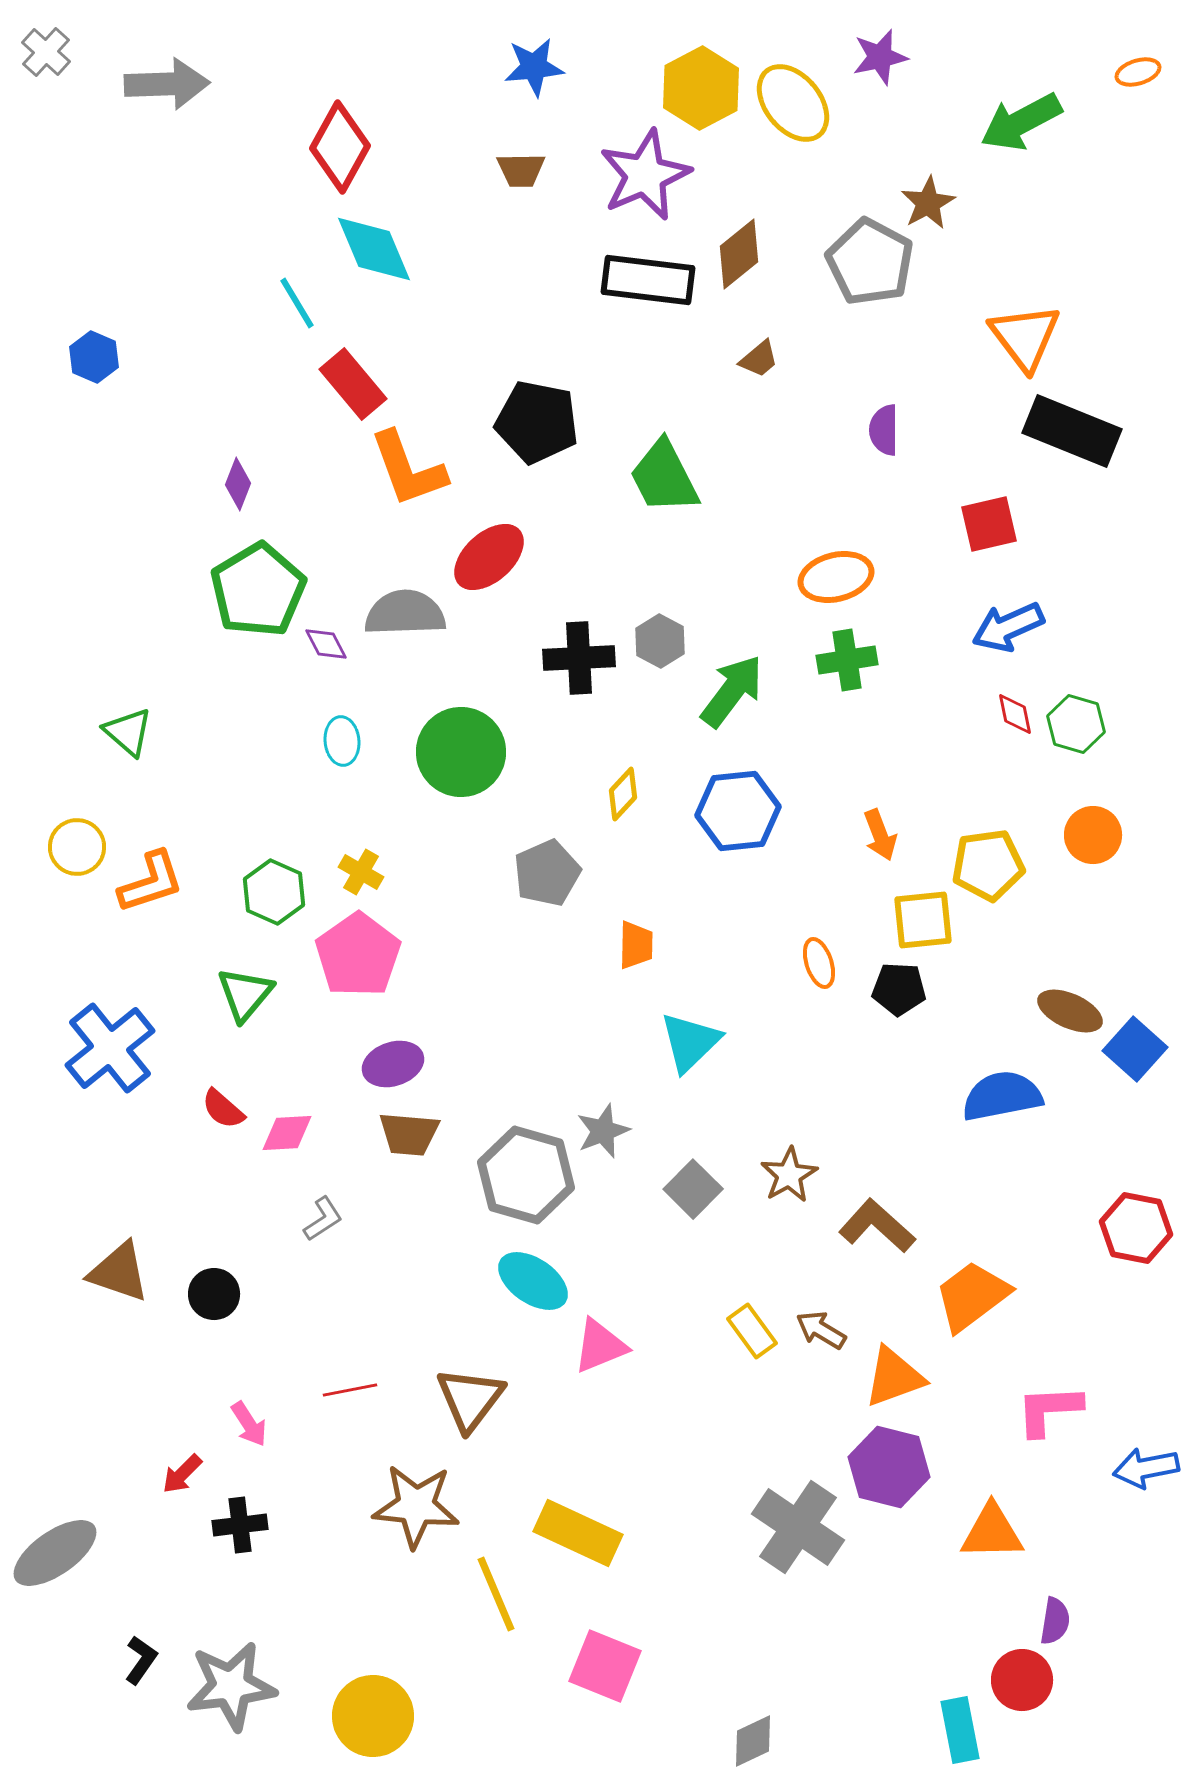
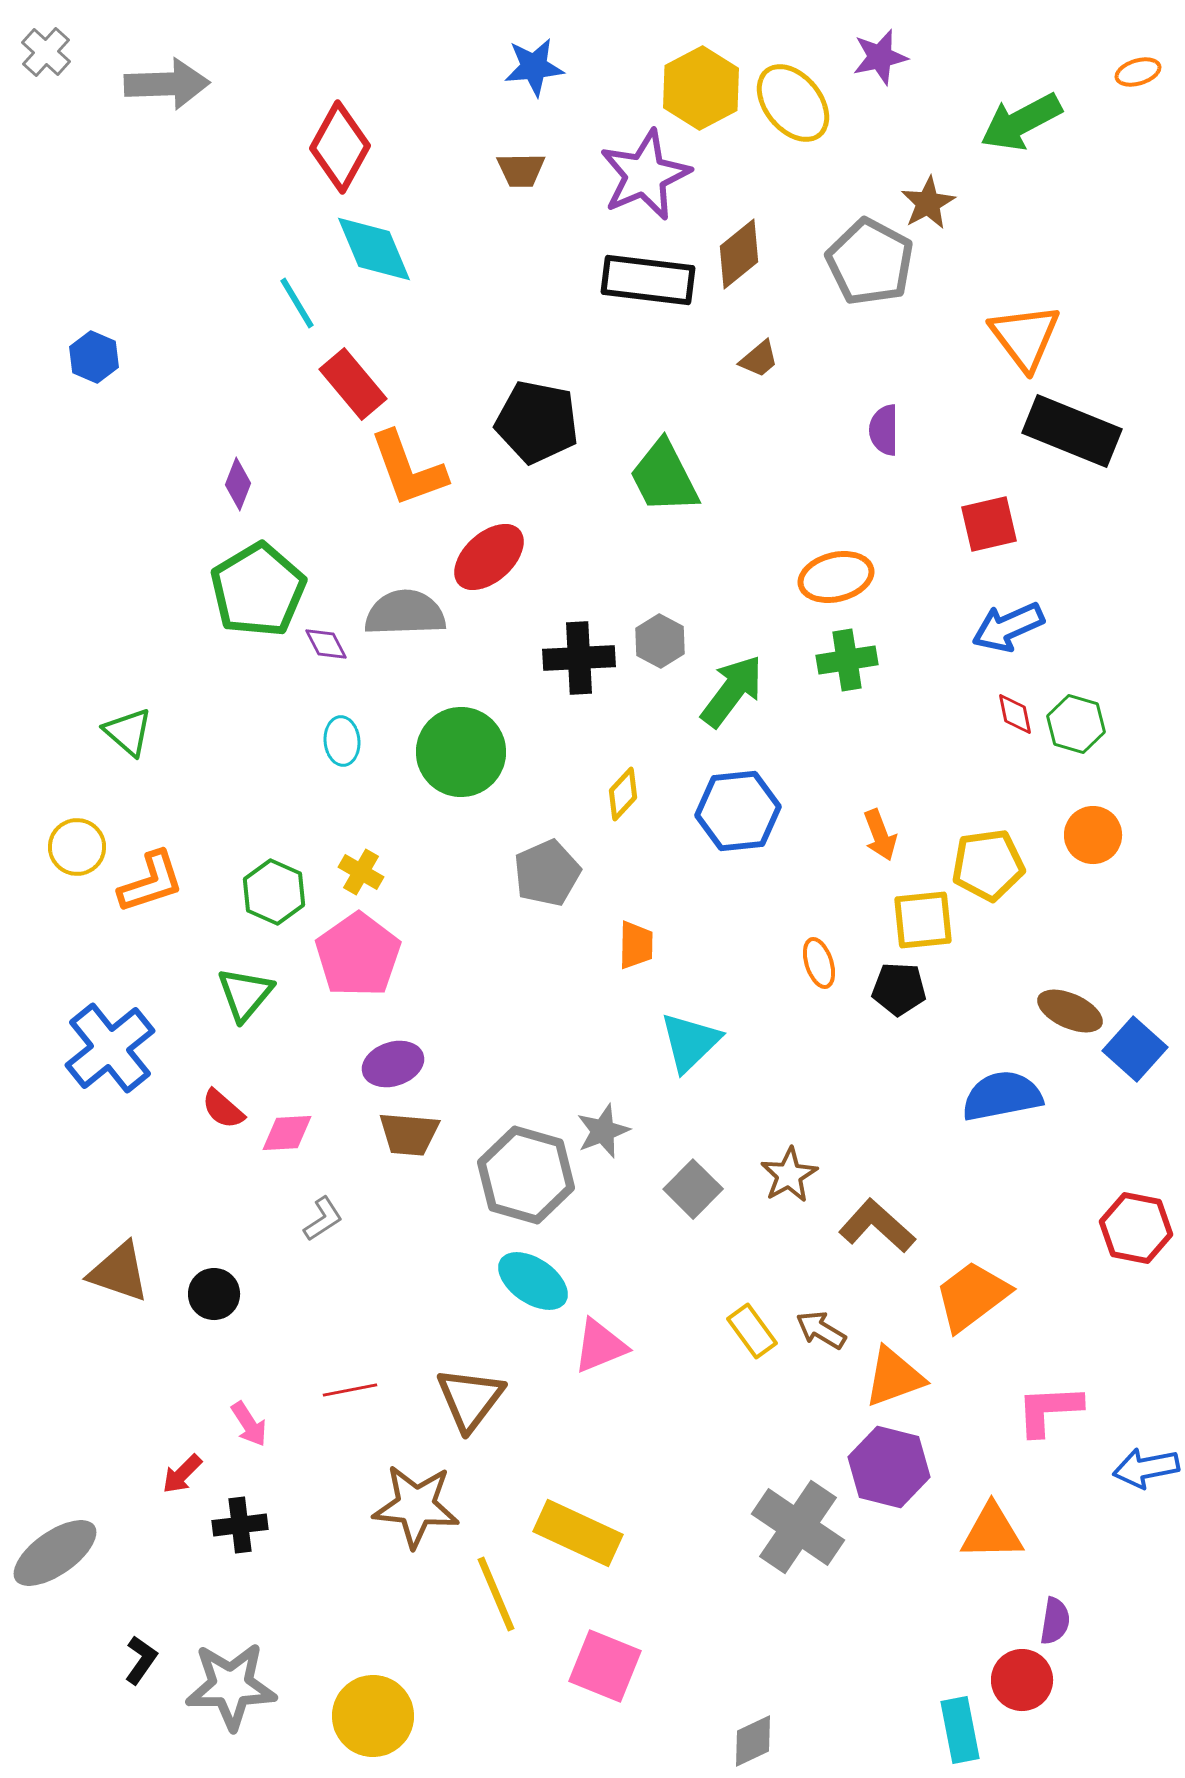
gray star at (231, 1686): rotated 6 degrees clockwise
